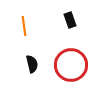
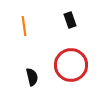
black semicircle: moved 13 px down
